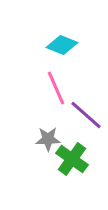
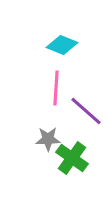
pink line: rotated 28 degrees clockwise
purple line: moved 4 px up
green cross: moved 1 px up
